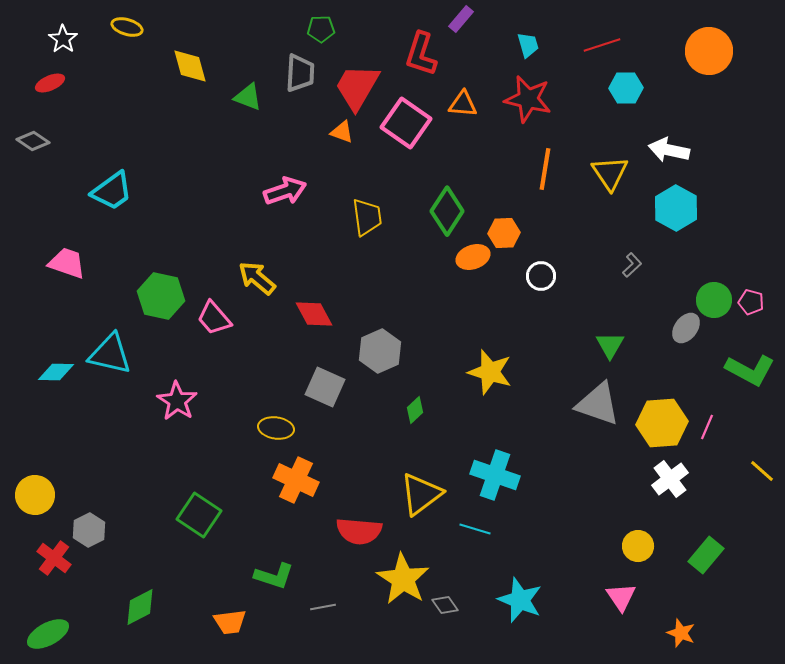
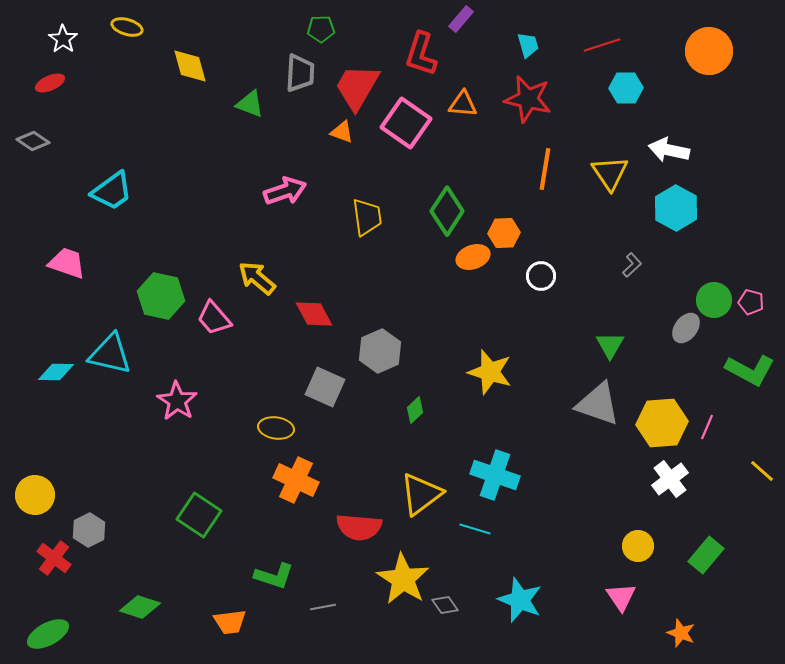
green triangle at (248, 97): moved 2 px right, 7 px down
red semicircle at (359, 531): moved 4 px up
green diamond at (140, 607): rotated 45 degrees clockwise
